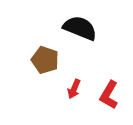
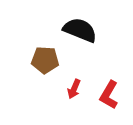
black semicircle: moved 2 px down
brown pentagon: rotated 16 degrees counterclockwise
